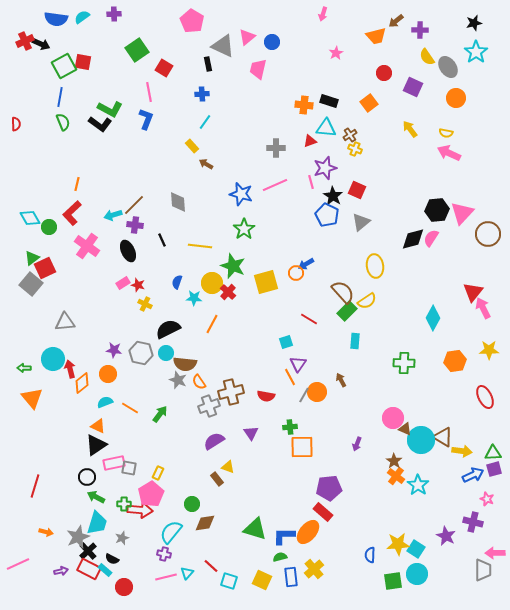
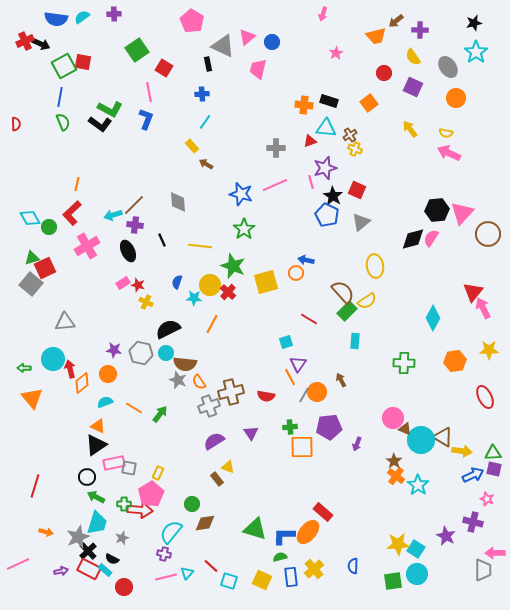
yellow semicircle at (427, 57): moved 14 px left
pink cross at (87, 246): rotated 25 degrees clockwise
green triangle at (32, 258): rotated 21 degrees clockwise
blue arrow at (306, 264): moved 4 px up; rotated 42 degrees clockwise
yellow circle at (212, 283): moved 2 px left, 2 px down
yellow cross at (145, 304): moved 1 px right, 2 px up
orange line at (130, 408): moved 4 px right
purple square at (494, 469): rotated 28 degrees clockwise
purple pentagon at (329, 488): moved 61 px up
blue semicircle at (370, 555): moved 17 px left, 11 px down
